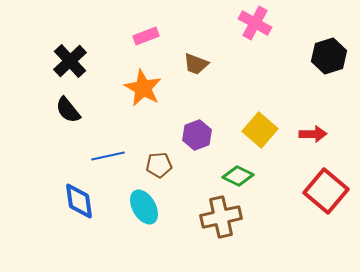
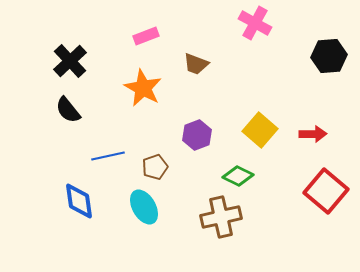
black hexagon: rotated 12 degrees clockwise
brown pentagon: moved 4 px left, 2 px down; rotated 15 degrees counterclockwise
